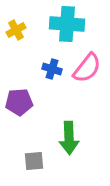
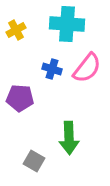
purple pentagon: moved 1 px right, 4 px up; rotated 8 degrees clockwise
gray square: rotated 35 degrees clockwise
